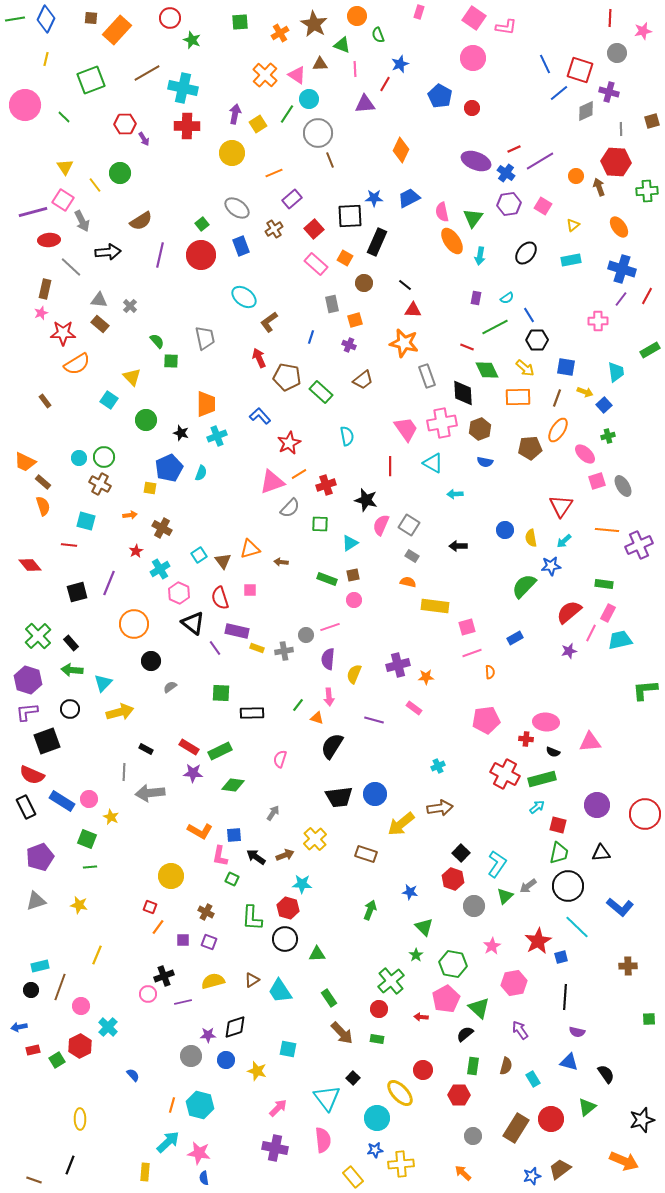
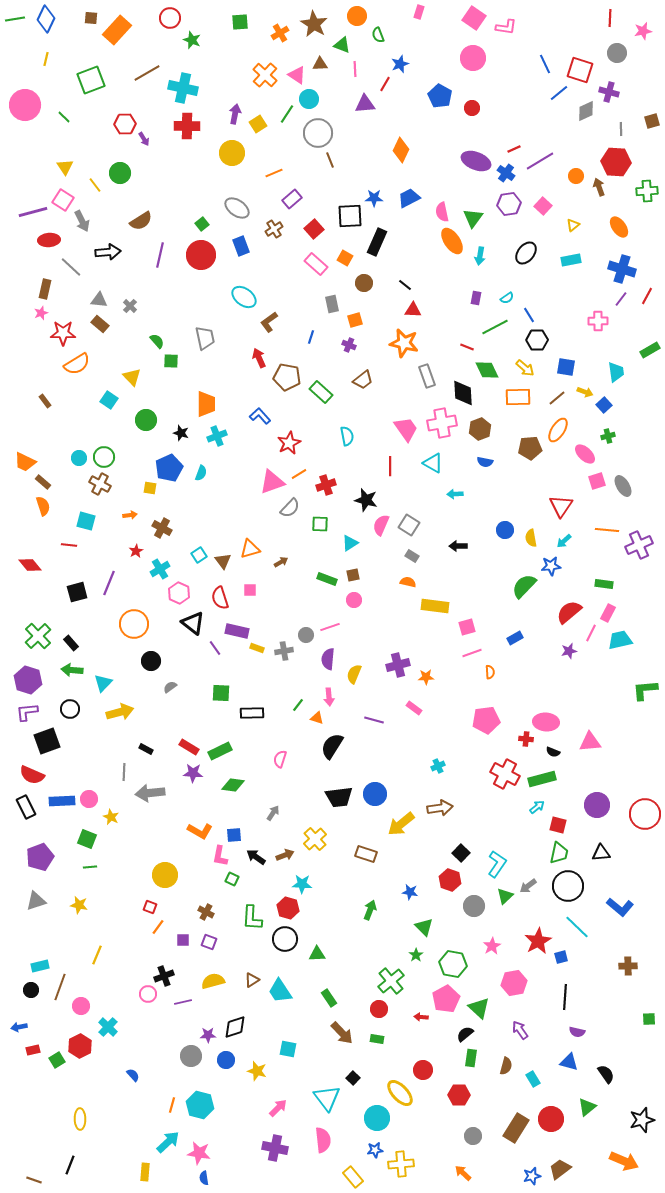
pink square at (543, 206): rotated 12 degrees clockwise
brown line at (557, 398): rotated 30 degrees clockwise
brown arrow at (281, 562): rotated 144 degrees clockwise
blue rectangle at (62, 801): rotated 35 degrees counterclockwise
yellow circle at (171, 876): moved 6 px left, 1 px up
red hexagon at (453, 879): moved 3 px left, 1 px down
green rectangle at (473, 1066): moved 2 px left, 8 px up
